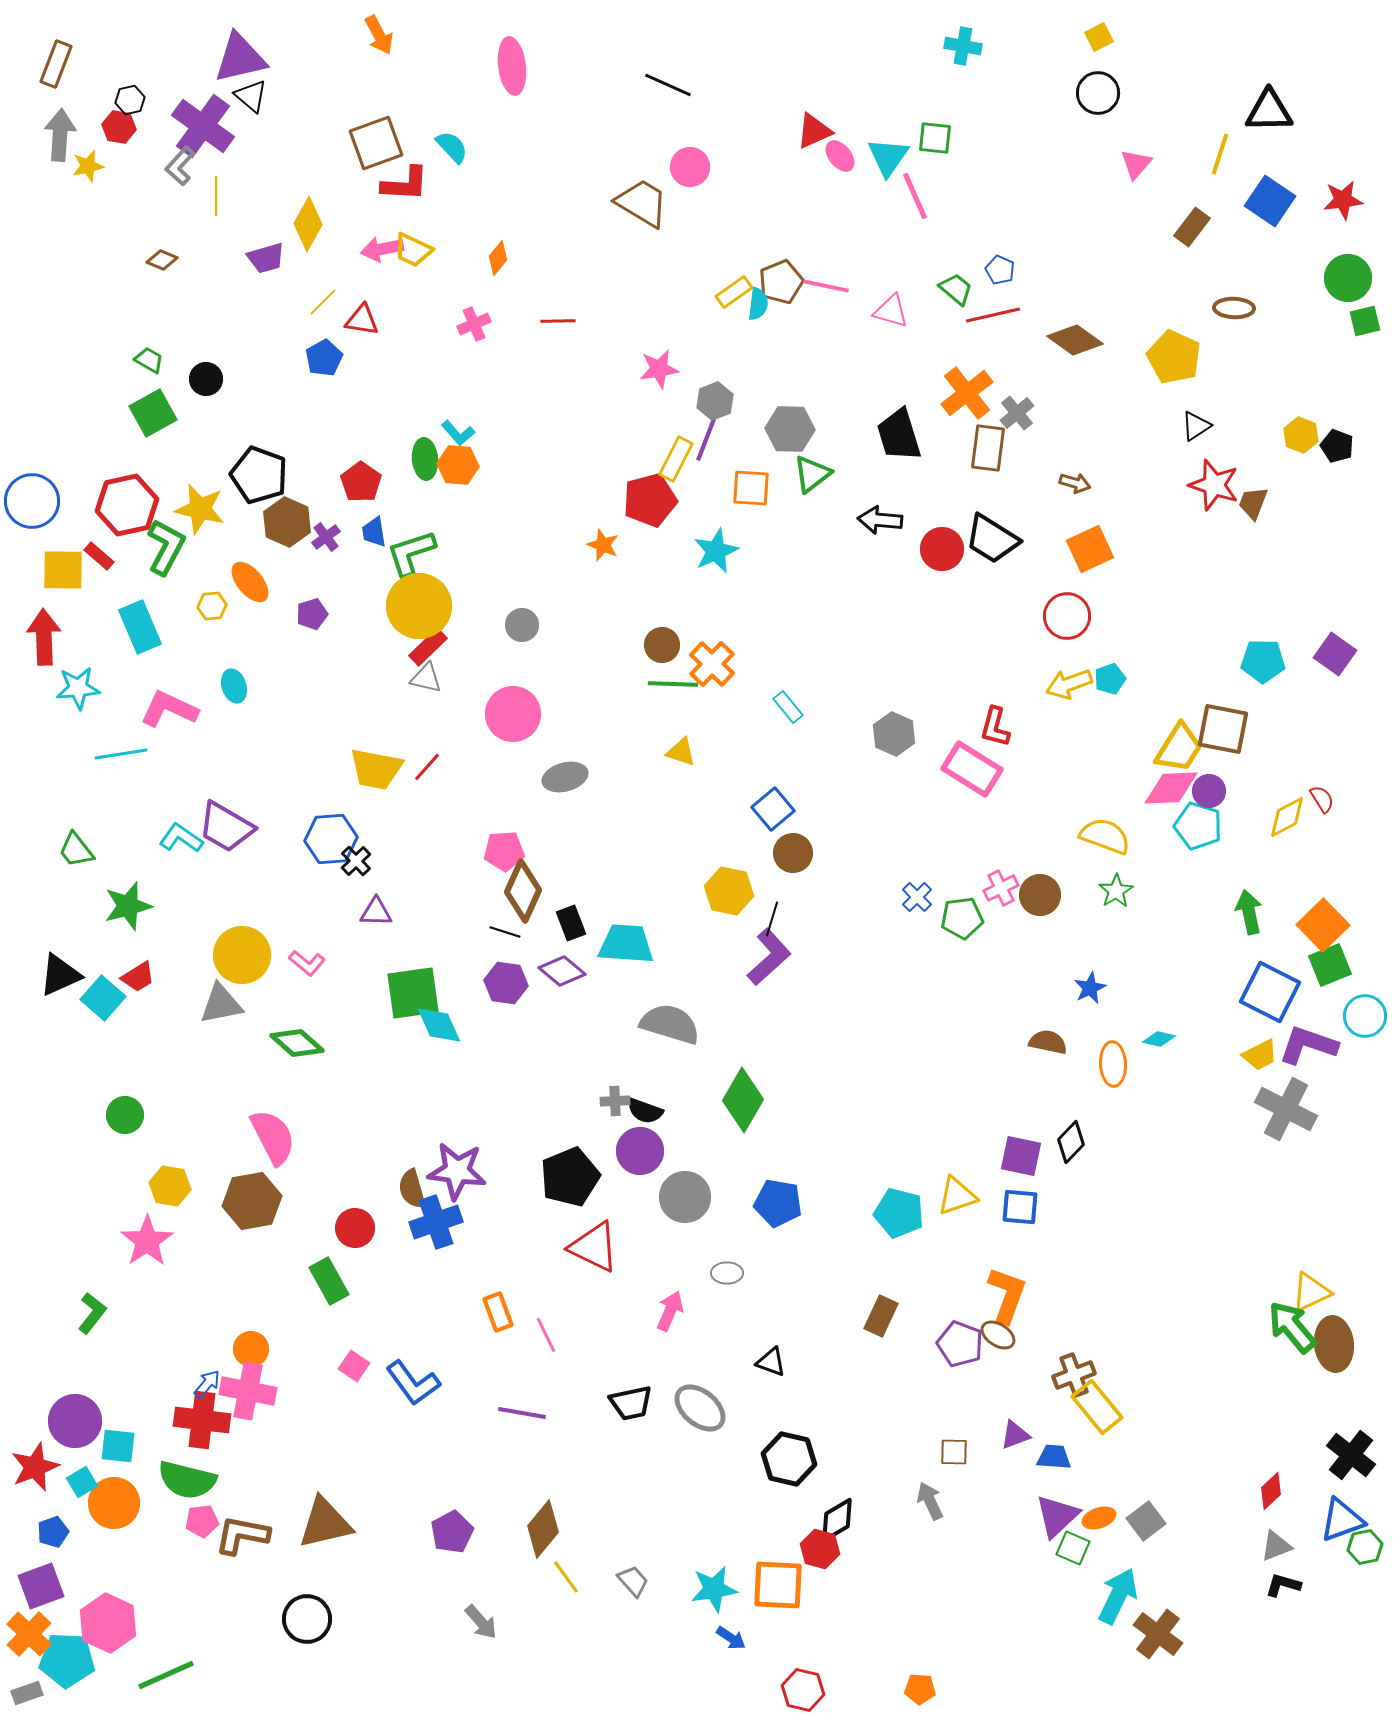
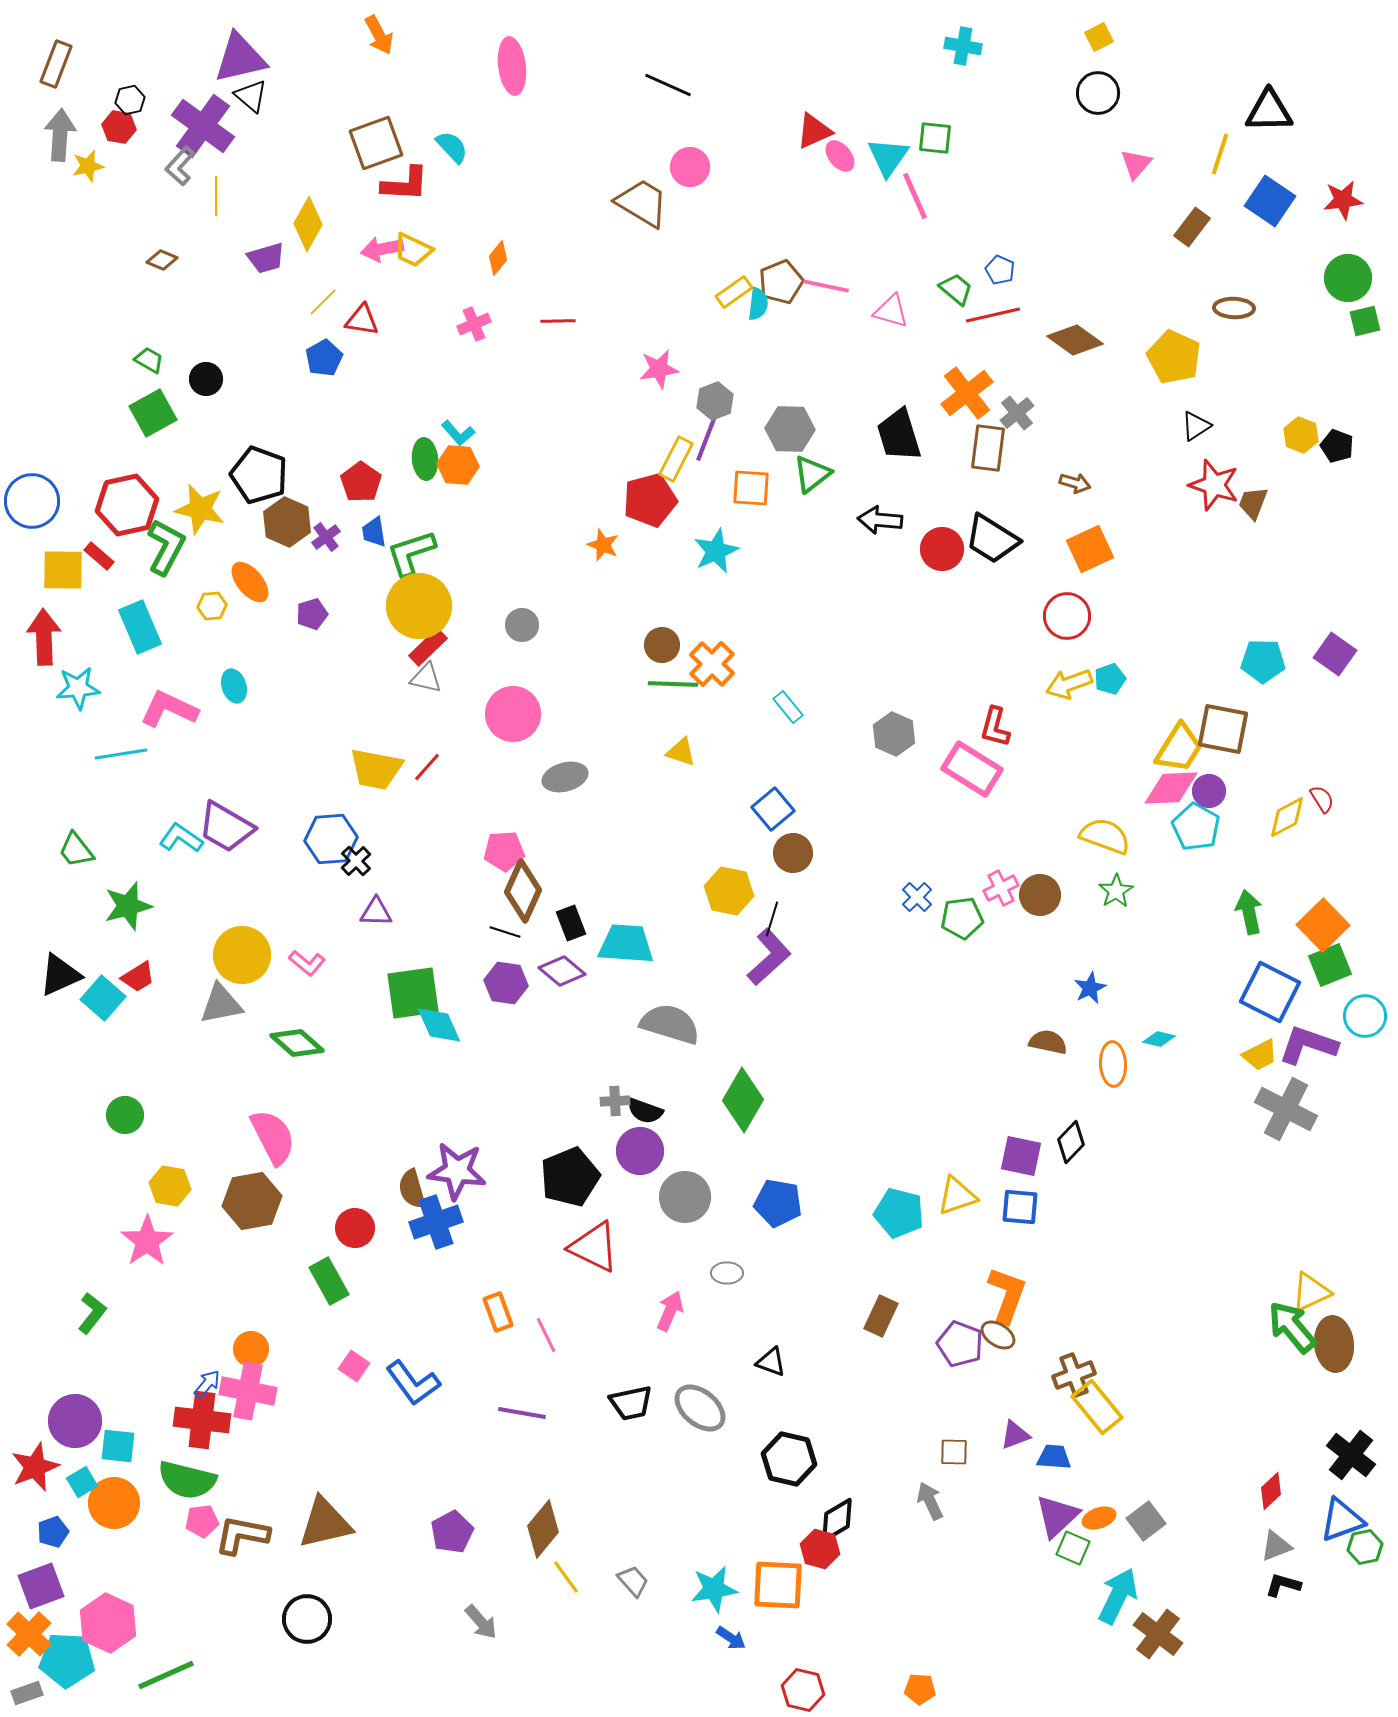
cyan pentagon at (1198, 826): moved 2 px left, 1 px down; rotated 12 degrees clockwise
